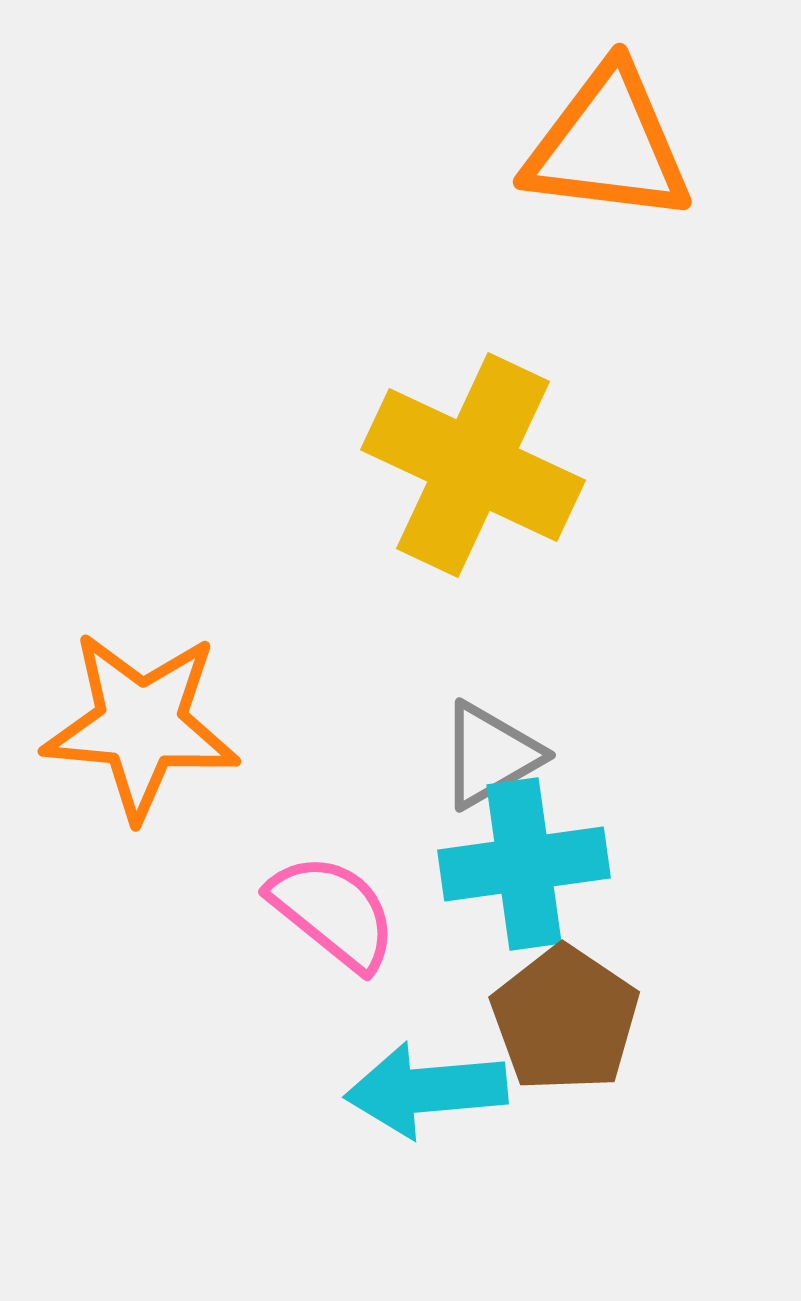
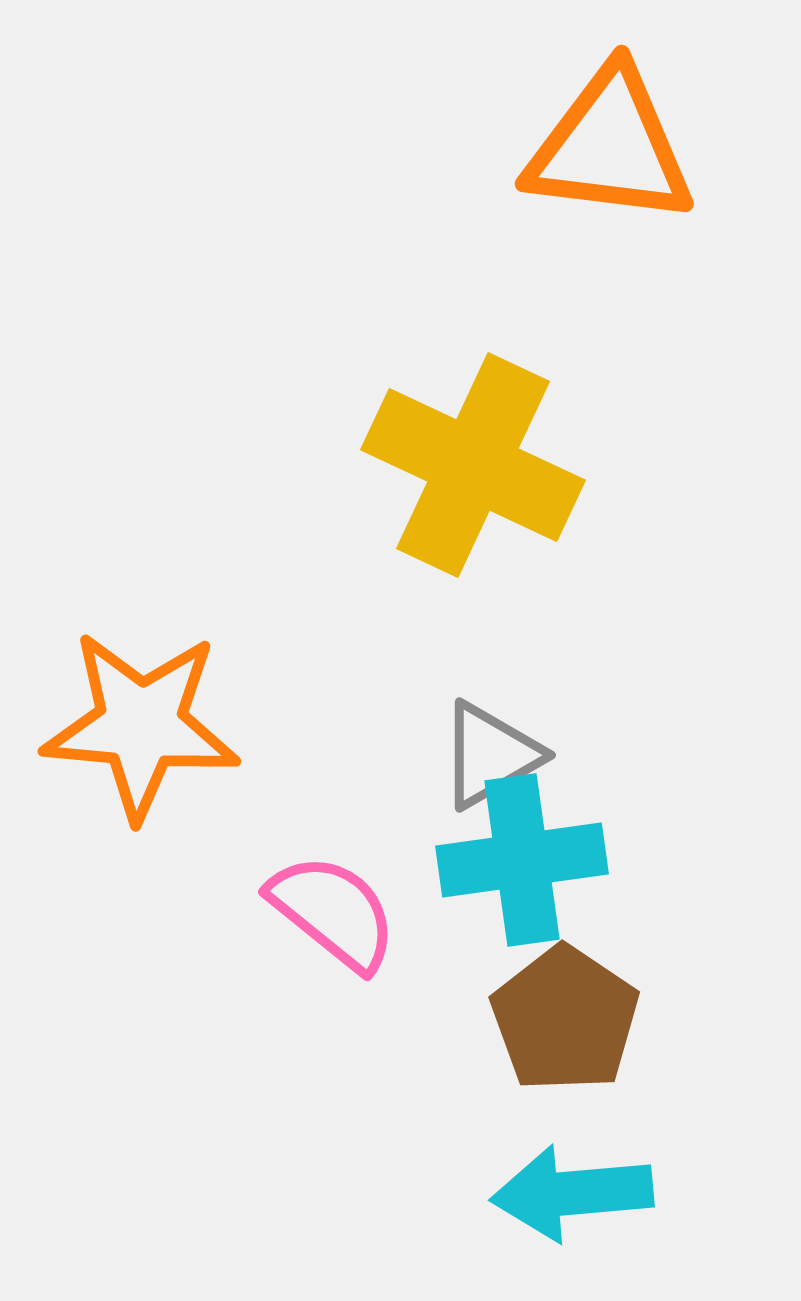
orange triangle: moved 2 px right, 2 px down
cyan cross: moved 2 px left, 4 px up
cyan arrow: moved 146 px right, 103 px down
